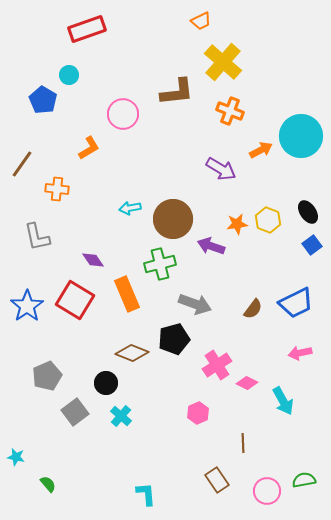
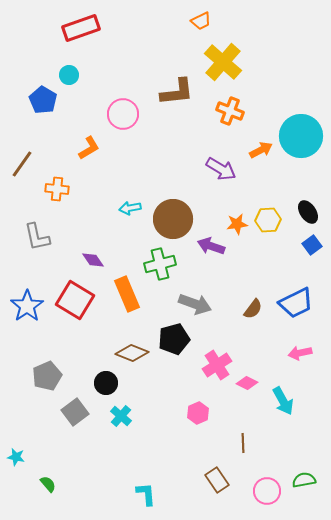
red rectangle at (87, 29): moved 6 px left, 1 px up
yellow hexagon at (268, 220): rotated 25 degrees counterclockwise
